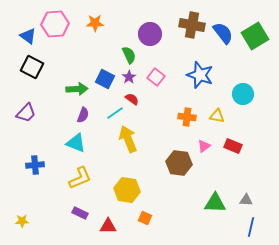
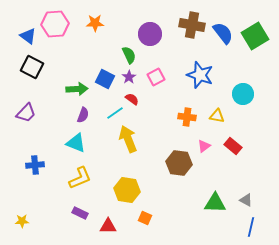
pink square: rotated 24 degrees clockwise
red rectangle: rotated 18 degrees clockwise
gray triangle: rotated 24 degrees clockwise
